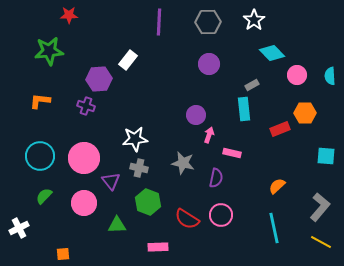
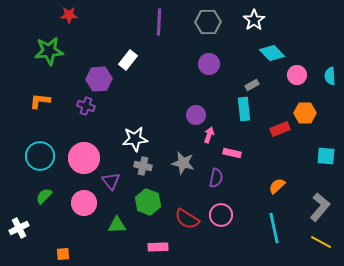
gray cross at (139, 168): moved 4 px right, 2 px up
